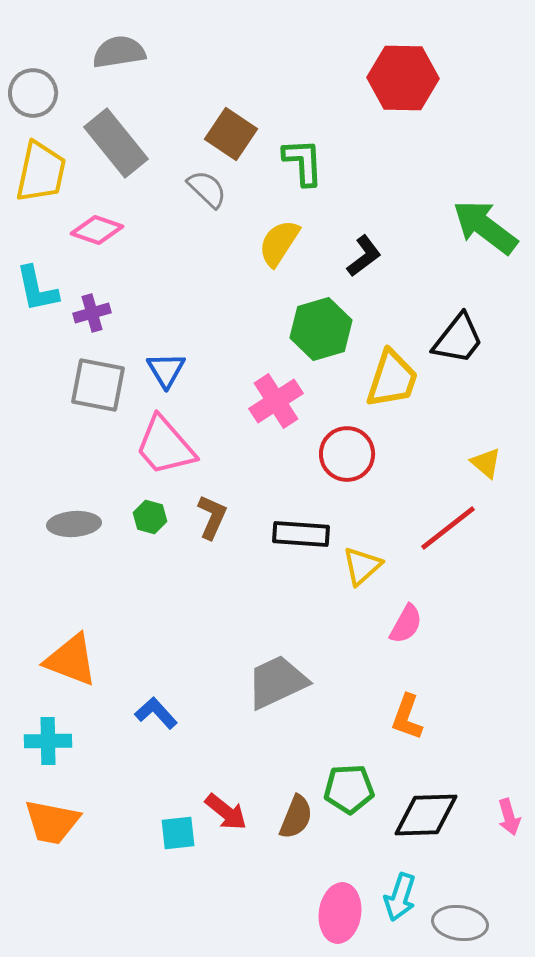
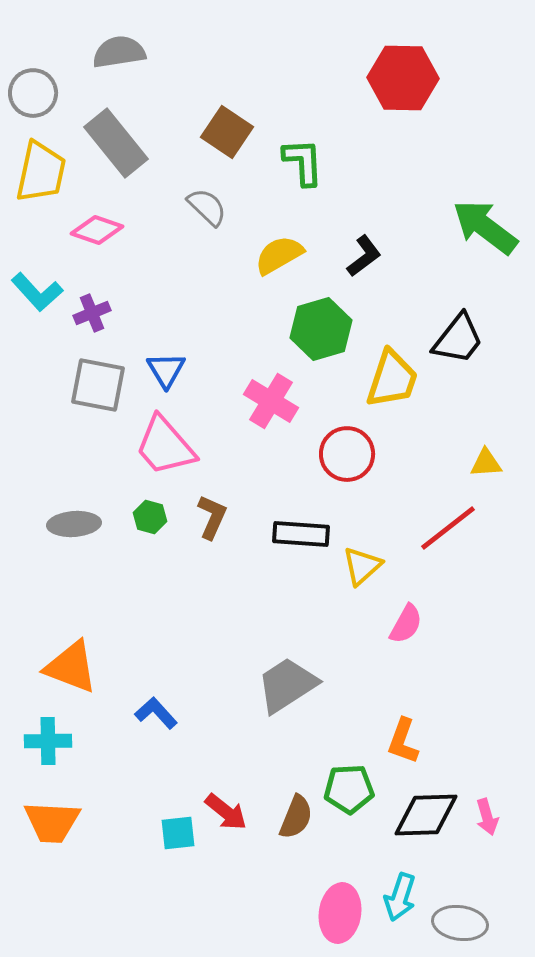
brown square at (231, 134): moved 4 px left, 2 px up
gray semicircle at (207, 189): moved 18 px down
yellow semicircle at (279, 243): moved 12 px down; rotated 27 degrees clockwise
cyan L-shape at (37, 289): moved 3 px down; rotated 30 degrees counterclockwise
purple cross at (92, 313): rotated 6 degrees counterclockwise
pink cross at (276, 401): moved 5 px left; rotated 26 degrees counterclockwise
yellow triangle at (486, 463): rotated 44 degrees counterclockwise
orange triangle at (71, 660): moved 7 px down
gray trapezoid at (277, 682): moved 10 px right, 3 px down; rotated 8 degrees counterclockwise
orange L-shape at (407, 717): moved 4 px left, 24 px down
pink arrow at (509, 817): moved 22 px left
orange trapezoid at (52, 822): rotated 8 degrees counterclockwise
